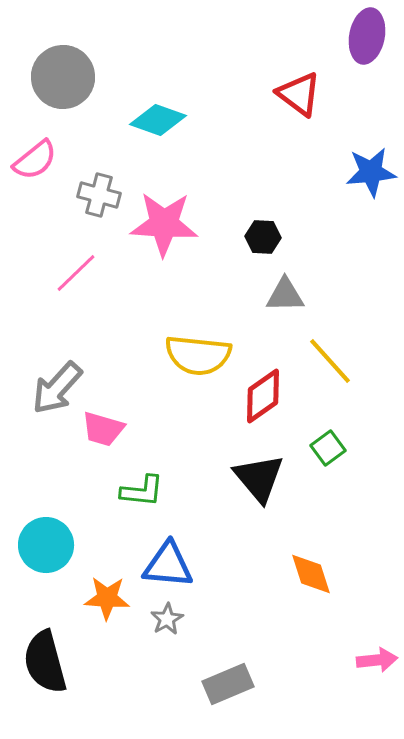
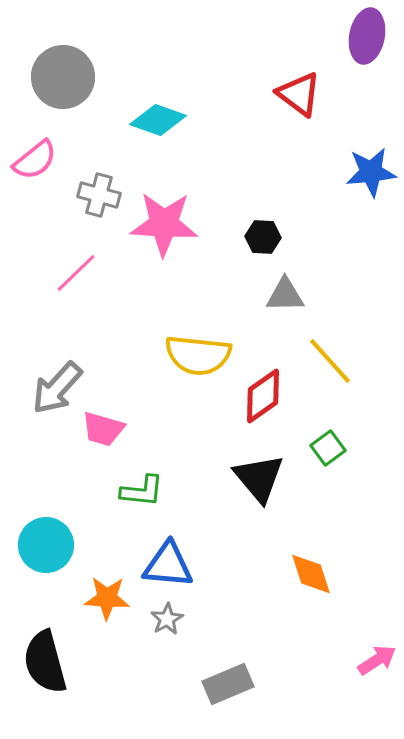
pink arrow: rotated 27 degrees counterclockwise
